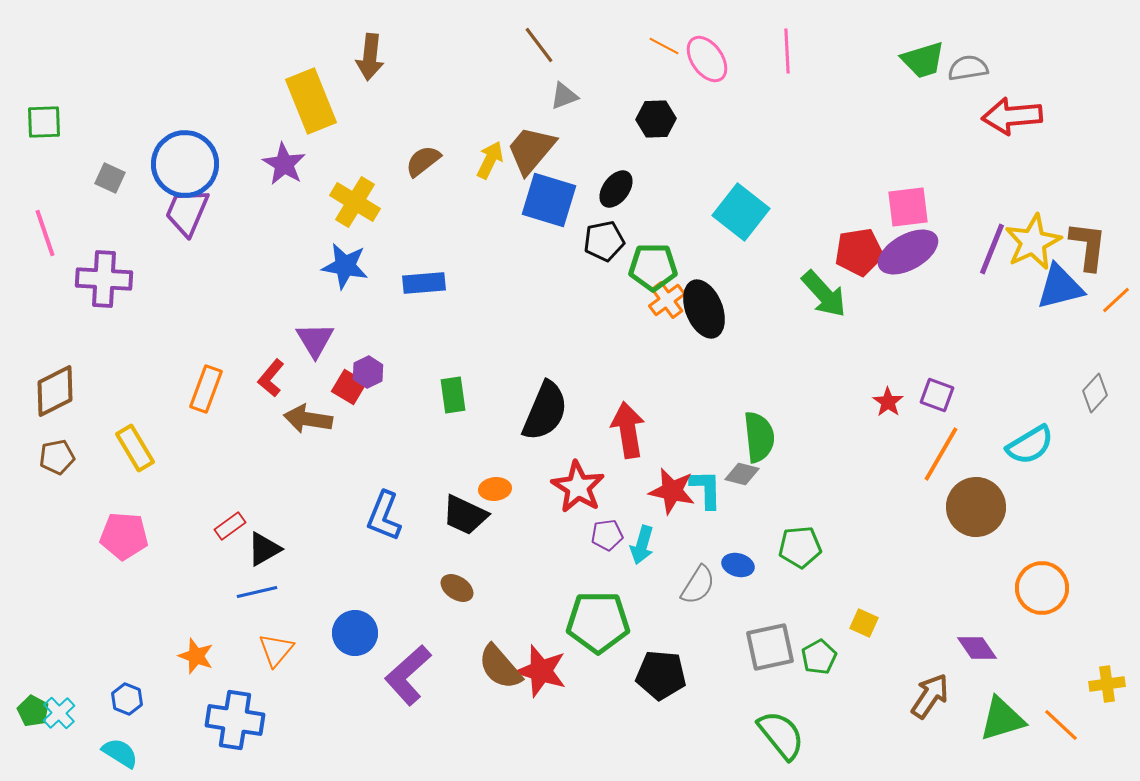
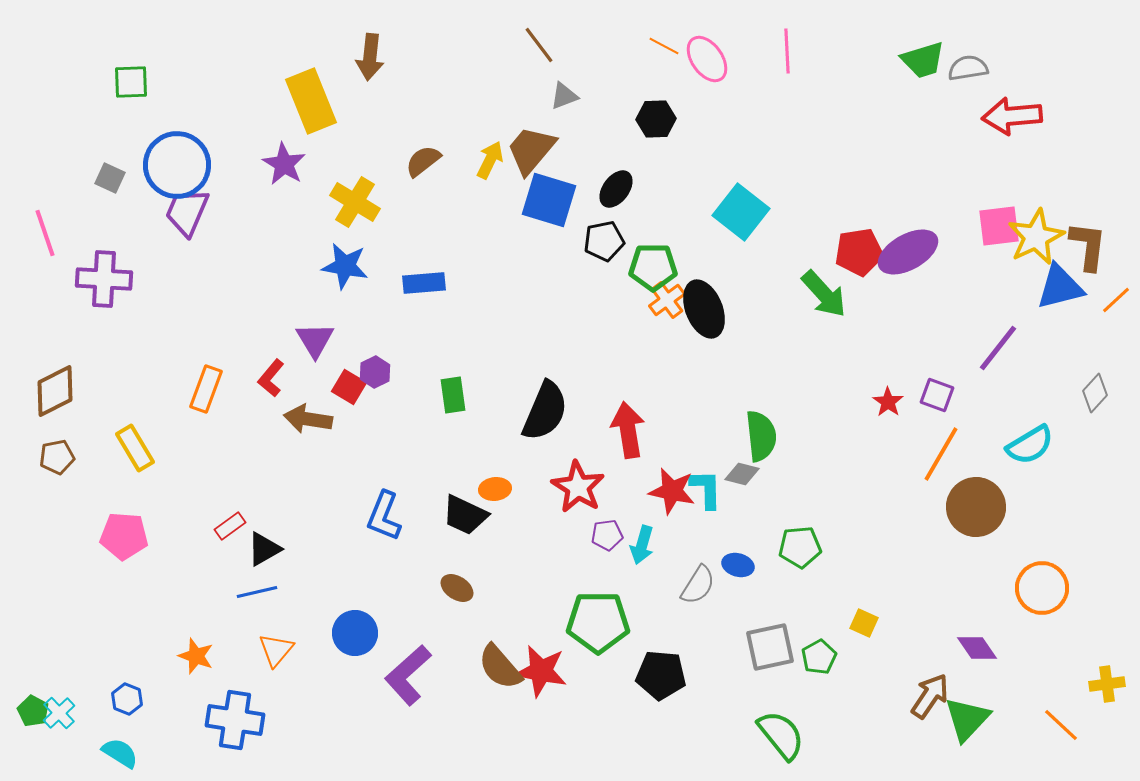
green square at (44, 122): moved 87 px right, 40 px up
blue circle at (185, 164): moved 8 px left, 1 px down
pink square at (908, 207): moved 91 px right, 19 px down
yellow star at (1033, 242): moved 3 px right, 5 px up
purple line at (992, 249): moved 6 px right, 99 px down; rotated 16 degrees clockwise
purple hexagon at (368, 372): moved 7 px right
green semicircle at (759, 437): moved 2 px right, 1 px up
red star at (541, 671): rotated 6 degrees counterclockwise
green triangle at (1002, 719): moved 35 px left; rotated 30 degrees counterclockwise
